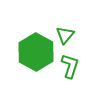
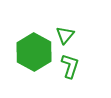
green hexagon: moved 2 px left
